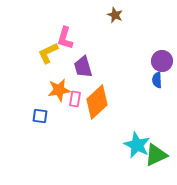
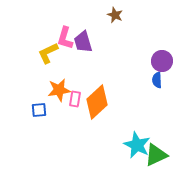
purple trapezoid: moved 25 px up
blue square: moved 1 px left, 6 px up; rotated 14 degrees counterclockwise
